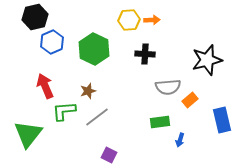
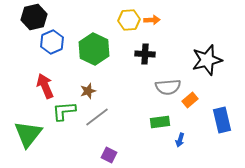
black hexagon: moved 1 px left
